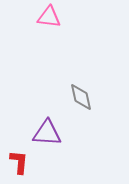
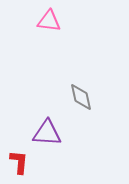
pink triangle: moved 4 px down
